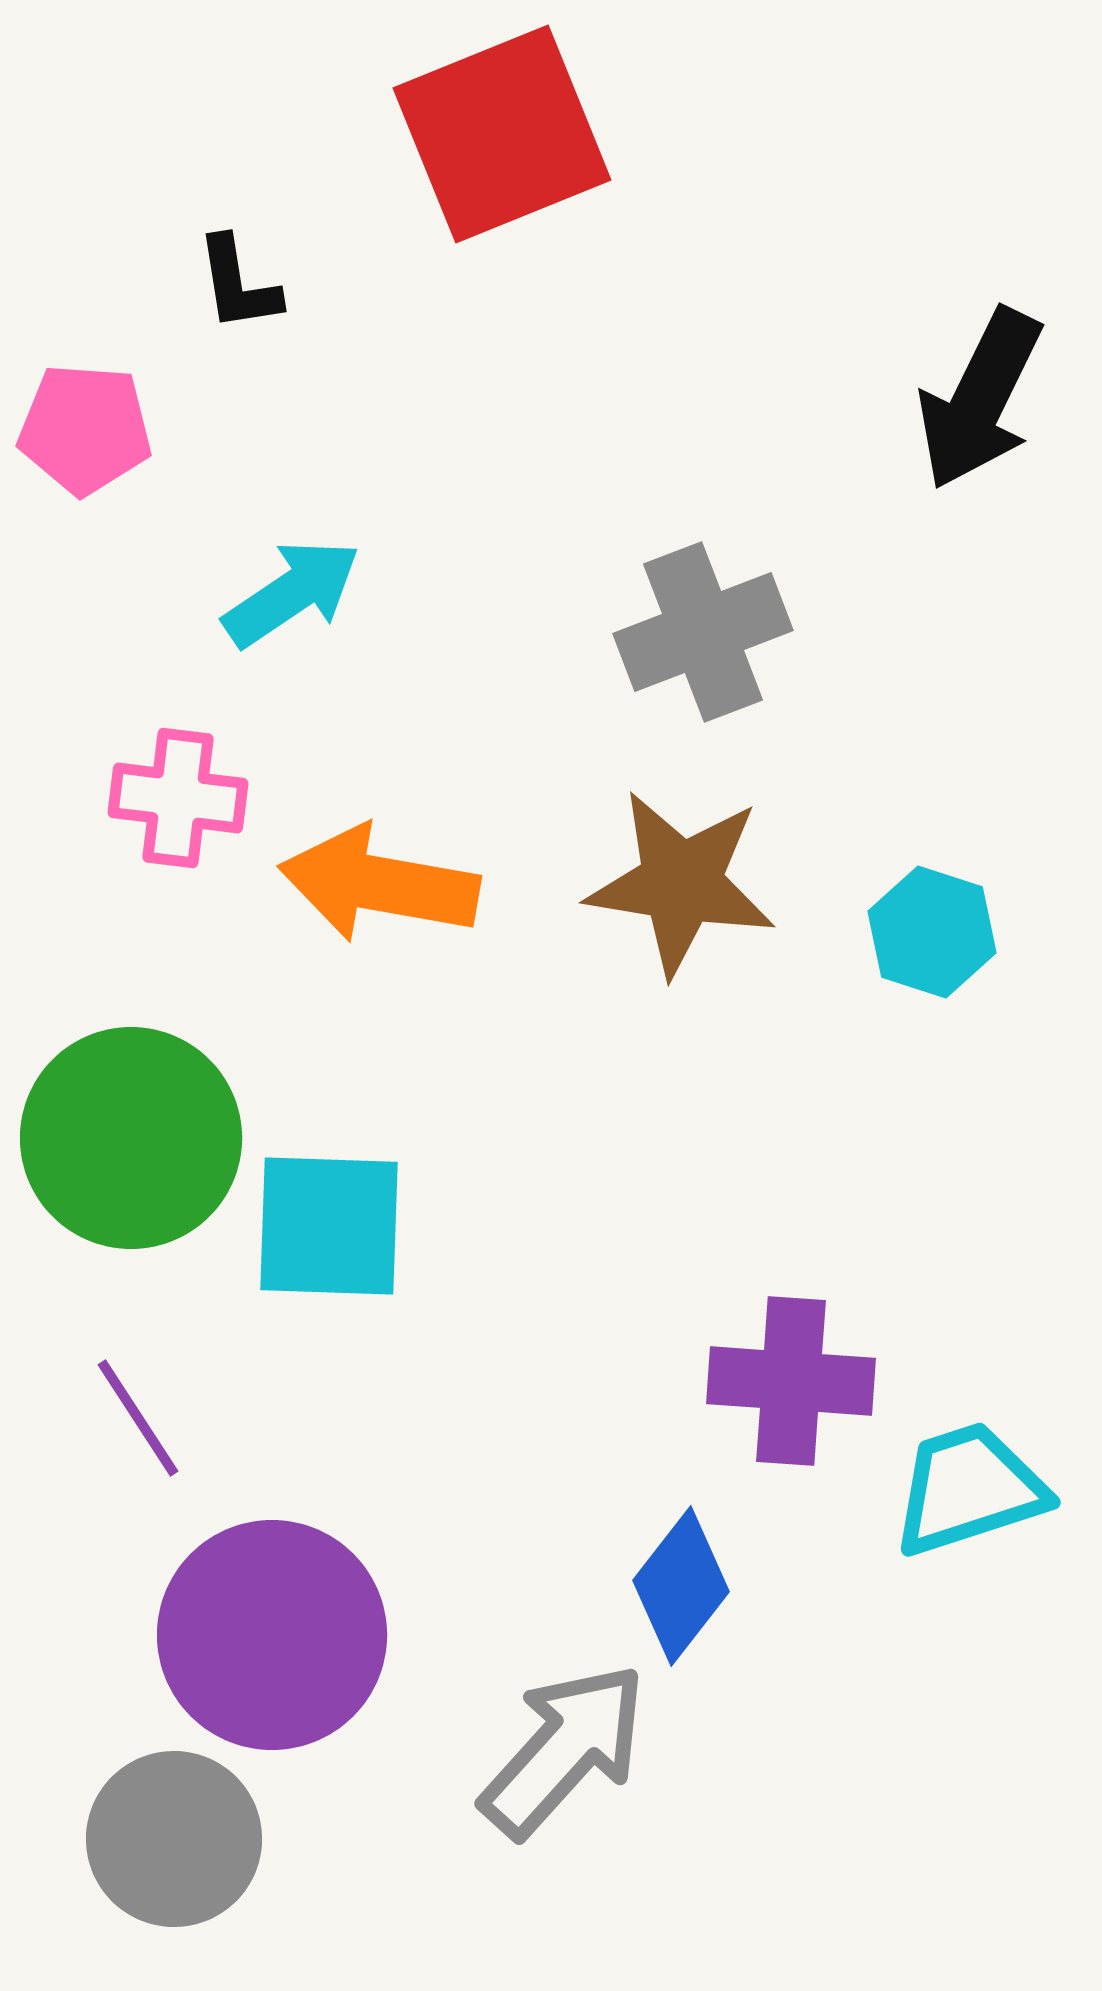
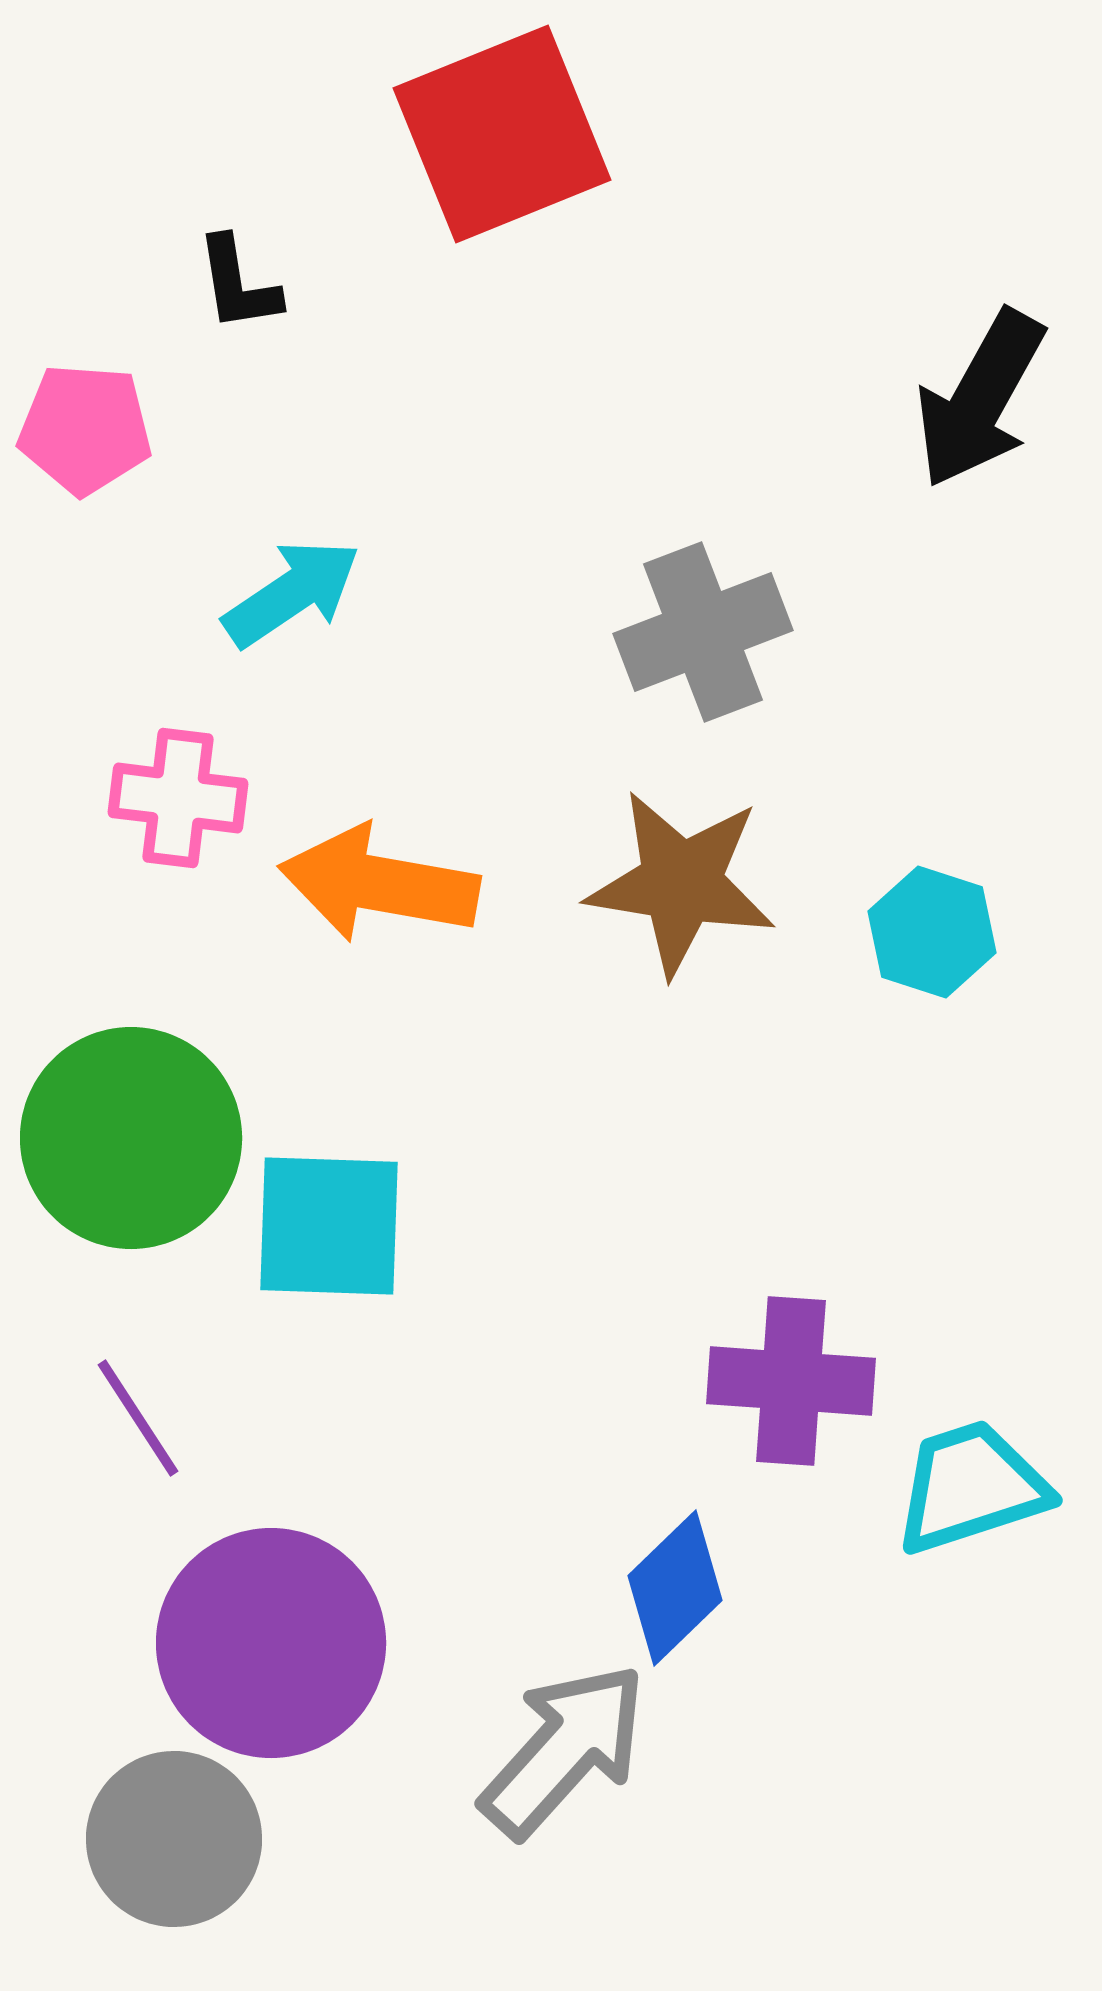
black arrow: rotated 3 degrees clockwise
cyan trapezoid: moved 2 px right, 2 px up
blue diamond: moved 6 px left, 2 px down; rotated 8 degrees clockwise
purple circle: moved 1 px left, 8 px down
